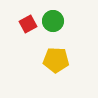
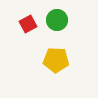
green circle: moved 4 px right, 1 px up
